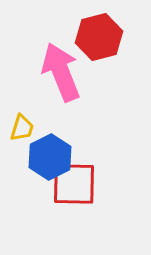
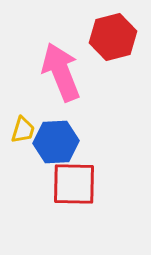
red hexagon: moved 14 px right
yellow trapezoid: moved 1 px right, 2 px down
blue hexagon: moved 6 px right, 15 px up; rotated 24 degrees clockwise
